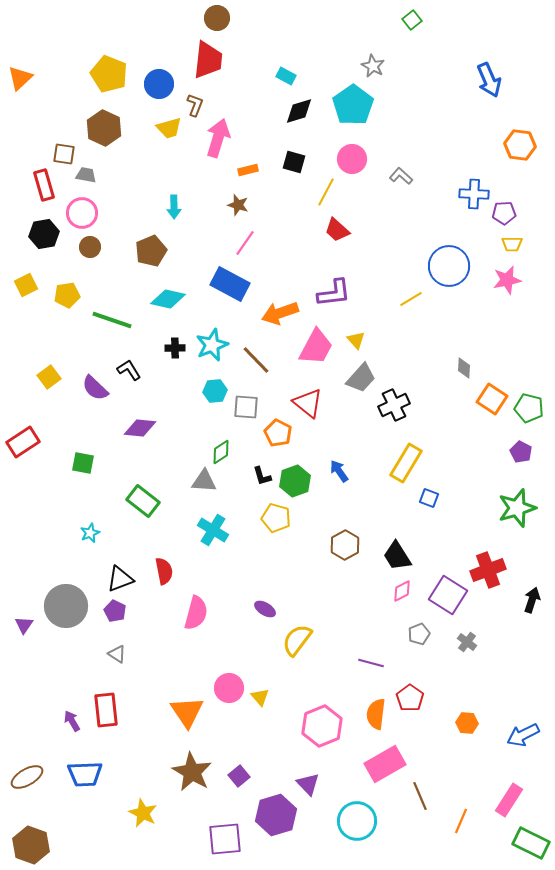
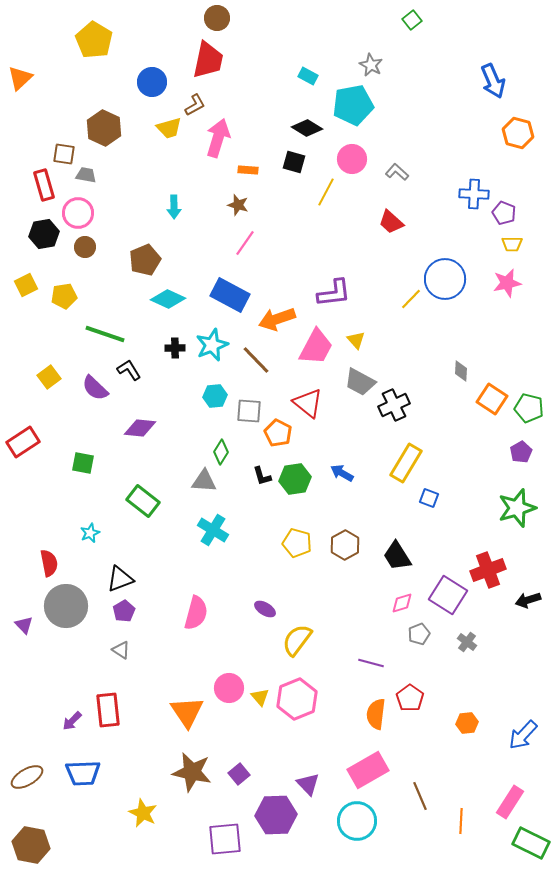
red trapezoid at (208, 60): rotated 6 degrees clockwise
gray star at (373, 66): moved 2 px left, 1 px up
yellow pentagon at (109, 74): moved 15 px left, 34 px up; rotated 9 degrees clockwise
cyan rectangle at (286, 76): moved 22 px right
blue arrow at (489, 80): moved 4 px right, 1 px down
blue circle at (159, 84): moved 7 px left, 2 px up
brown L-shape at (195, 105): rotated 40 degrees clockwise
cyan pentagon at (353, 105): rotated 24 degrees clockwise
black diamond at (299, 111): moved 8 px right, 17 px down; rotated 48 degrees clockwise
orange hexagon at (520, 145): moved 2 px left, 12 px up; rotated 8 degrees clockwise
orange rectangle at (248, 170): rotated 18 degrees clockwise
gray L-shape at (401, 176): moved 4 px left, 4 px up
pink circle at (82, 213): moved 4 px left
purple pentagon at (504, 213): rotated 25 degrees clockwise
red trapezoid at (337, 230): moved 54 px right, 8 px up
brown circle at (90, 247): moved 5 px left
brown pentagon at (151, 251): moved 6 px left, 9 px down
blue circle at (449, 266): moved 4 px left, 13 px down
pink star at (507, 280): moved 3 px down
blue rectangle at (230, 284): moved 11 px down
yellow pentagon at (67, 295): moved 3 px left, 1 px down
cyan diamond at (168, 299): rotated 12 degrees clockwise
yellow line at (411, 299): rotated 15 degrees counterclockwise
orange arrow at (280, 313): moved 3 px left, 6 px down
green line at (112, 320): moved 7 px left, 14 px down
gray diamond at (464, 368): moved 3 px left, 3 px down
gray trapezoid at (361, 378): moved 1 px left, 4 px down; rotated 76 degrees clockwise
cyan hexagon at (215, 391): moved 5 px down
gray square at (246, 407): moved 3 px right, 4 px down
green diamond at (221, 452): rotated 25 degrees counterclockwise
purple pentagon at (521, 452): rotated 15 degrees clockwise
blue arrow at (339, 471): moved 3 px right, 2 px down; rotated 25 degrees counterclockwise
green hexagon at (295, 481): moved 2 px up; rotated 12 degrees clockwise
yellow pentagon at (276, 518): moved 21 px right, 25 px down
red semicircle at (164, 571): moved 115 px left, 8 px up
pink diamond at (402, 591): moved 12 px down; rotated 10 degrees clockwise
black arrow at (532, 600): moved 4 px left; rotated 125 degrees counterclockwise
purple pentagon at (115, 611): moved 9 px right; rotated 15 degrees clockwise
purple triangle at (24, 625): rotated 18 degrees counterclockwise
gray triangle at (117, 654): moved 4 px right, 4 px up
red rectangle at (106, 710): moved 2 px right
purple arrow at (72, 721): rotated 105 degrees counterclockwise
orange hexagon at (467, 723): rotated 10 degrees counterclockwise
pink hexagon at (322, 726): moved 25 px left, 27 px up
blue arrow at (523, 735): rotated 20 degrees counterclockwise
pink rectangle at (385, 764): moved 17 px left, 6 px down
brown star at (192, 772): rotated 18 degrees counterclockwise
blue trapezoid at (85, 774): moved 2 px left, 1 px up
purple square at (239, 776): moved 2 px up
pink rectangle at (509, 800): moved 1 px right, 2 px down
purple hexagon at (276, 815): rotated 15 degrees clockwise
orange line at (461, 821): rotated 20 degrees counterclockwise
brown hexagon at (31, 845): rotated 9 degrees counterclockwise
